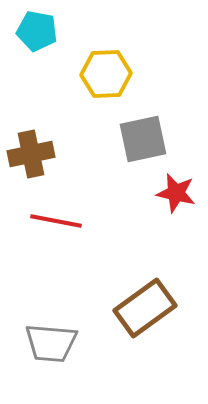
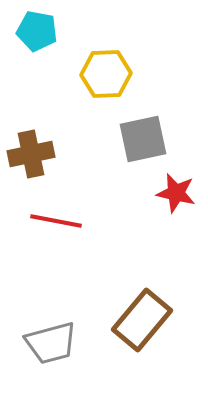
brown rectangle: moved 3 px left, 12 px down; rotated 14 degrees counterclockwise
gray trapezoid: rotated 20 degrees counterclockwise
